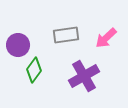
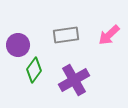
pink arrow: moved 3 px right, 3 px up
purple cross: moved 10 px left, 4 px down
